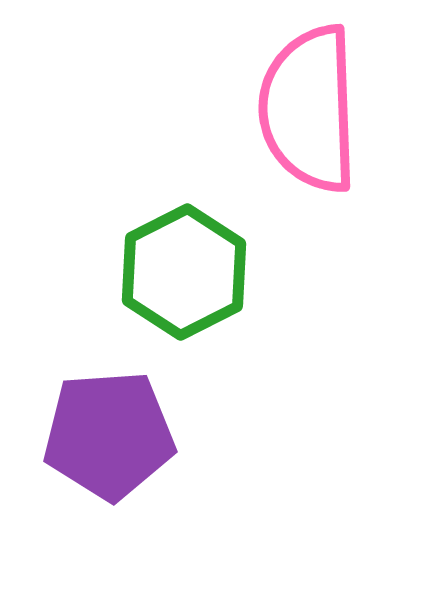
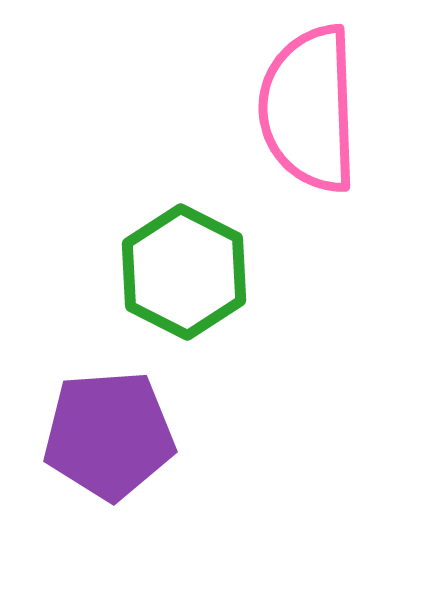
green hexagon: rotated 6 degrees counterclockwise
